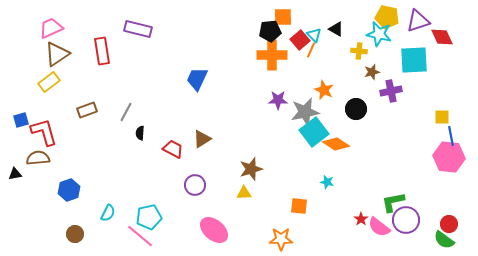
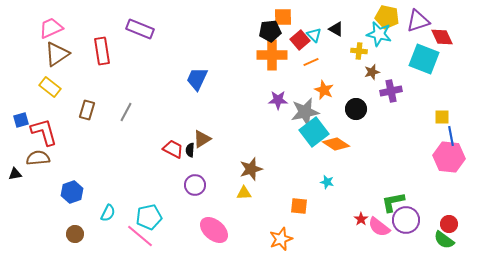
purple rectangle at (138, 29): moved 2 px right; rotated 8 degrees clockwise
orange line at (311, 50): moved 12 px down; rotated 42 degrees clockwise
cyan square at (414, 60): moved 10 px right, 1 px up; rotated 24 degrees clockwise
yellow rectangle at (49, 82): moved 1 px right, 5 px down; rotated 75 degrees clockwise
brown rectangle at (87, 110): rotated 54 degrees counterclockwise
black semicircle at (140, 133): moved 50 px right, 17 px down
blue hexagon at (69, 190): moved 3 px right, 2 px down
orange star at (281, 239): rotated 20 degrees counterclockwise
